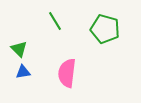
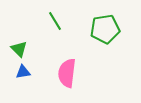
green pentagon: rotated 24 degrees counterclockwise
